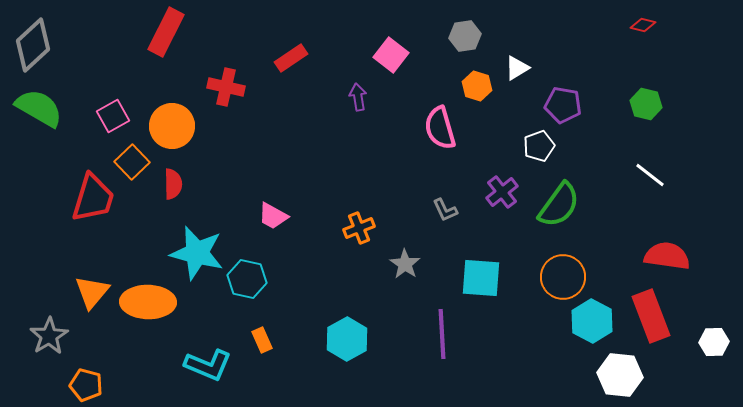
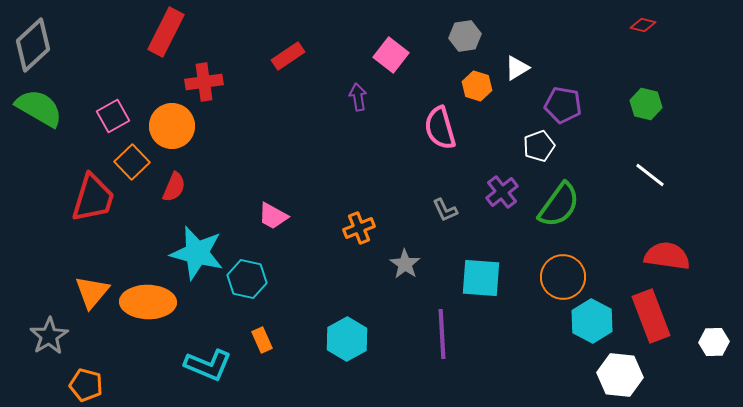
red rectangle at (291, 58): moved 3 px left, 2 px up
red cross at (226, 87): moved 22 px left, 5 px up; rotated 21 degrees counterclockwise
red semicircle at (173, 184): moved 1 px right, 3 px down; rotated 24 degrees clockwise
